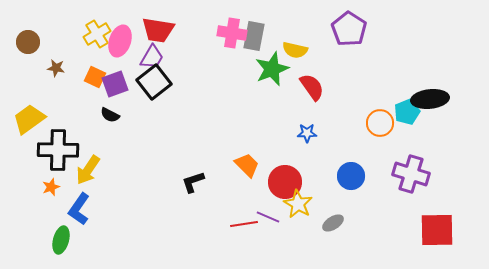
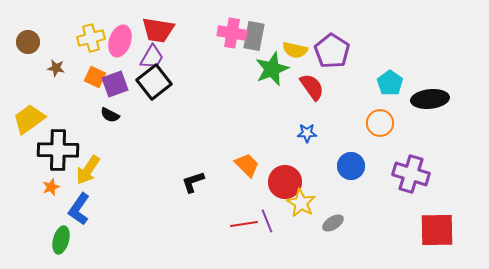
purple pentagon: moved 17 px left, 22 px down
yellow cross: moved 6 px left, 4 px down; rotated 16 degrees clockwise
cyan pentagon: moved 17 px left, 29 px up; rotated 15 degrees counterclockwise
blue circle: moved 10 px up
yellow star: moved 3 px right, 1 px up
purple line: moved 1 px left, 4 px down; rotated 45 degrees clockwise
